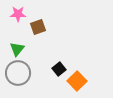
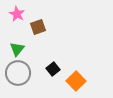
pink star: moved 1 px left; rotated 28 degrees clockwise
black square: moved 6 px left
orange square: moved 1 px left
